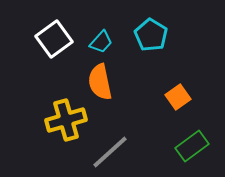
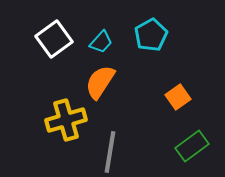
cyan pentagon: rotated 12 degrees clockwise
orange semicircle: rotated 45 degrees clockwise
gray line: rotated 39 degrees counterclockwise
